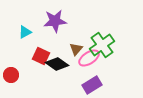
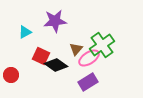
black diamond: moved 1 px left, 1 px down
purple rectangle: moved 4 px left, 3 px up
